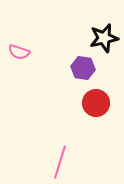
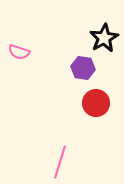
black star: rotated 16 degrees counterclockwise
